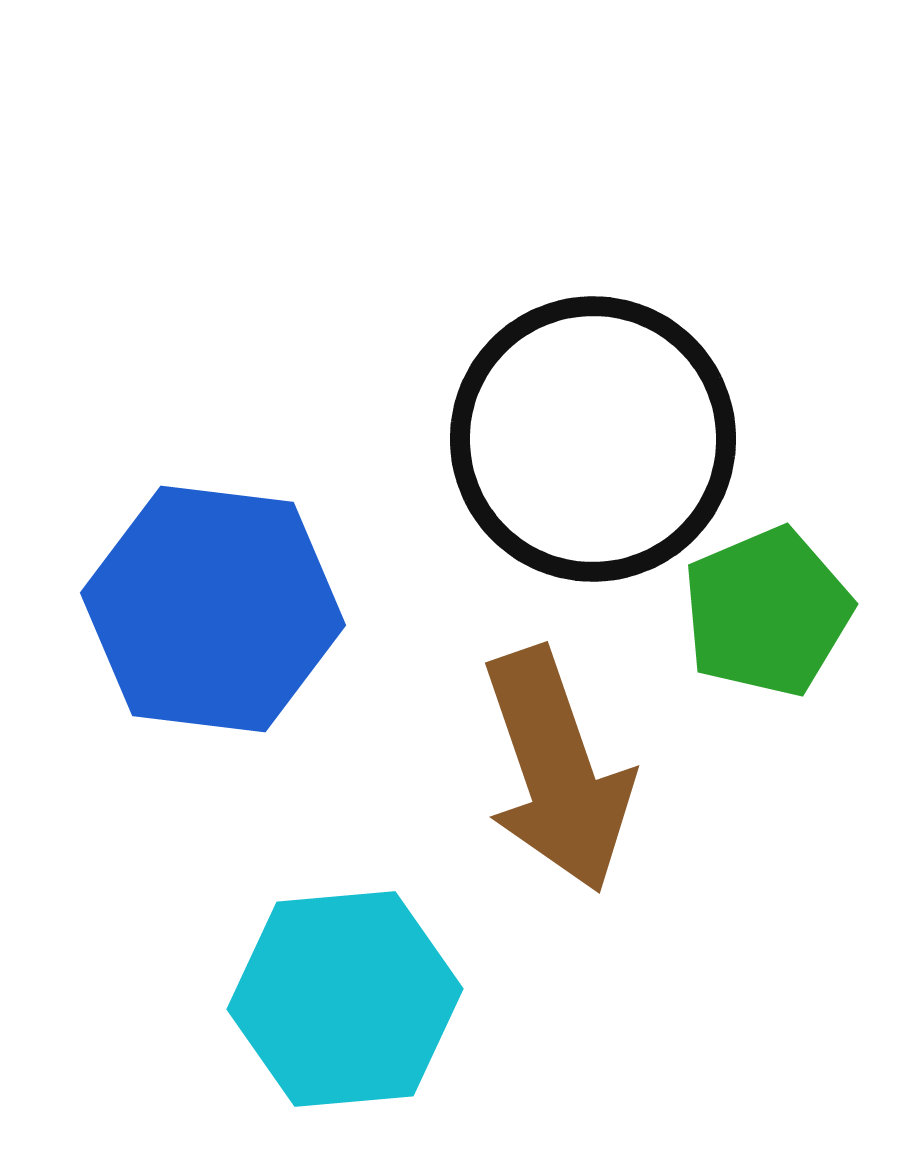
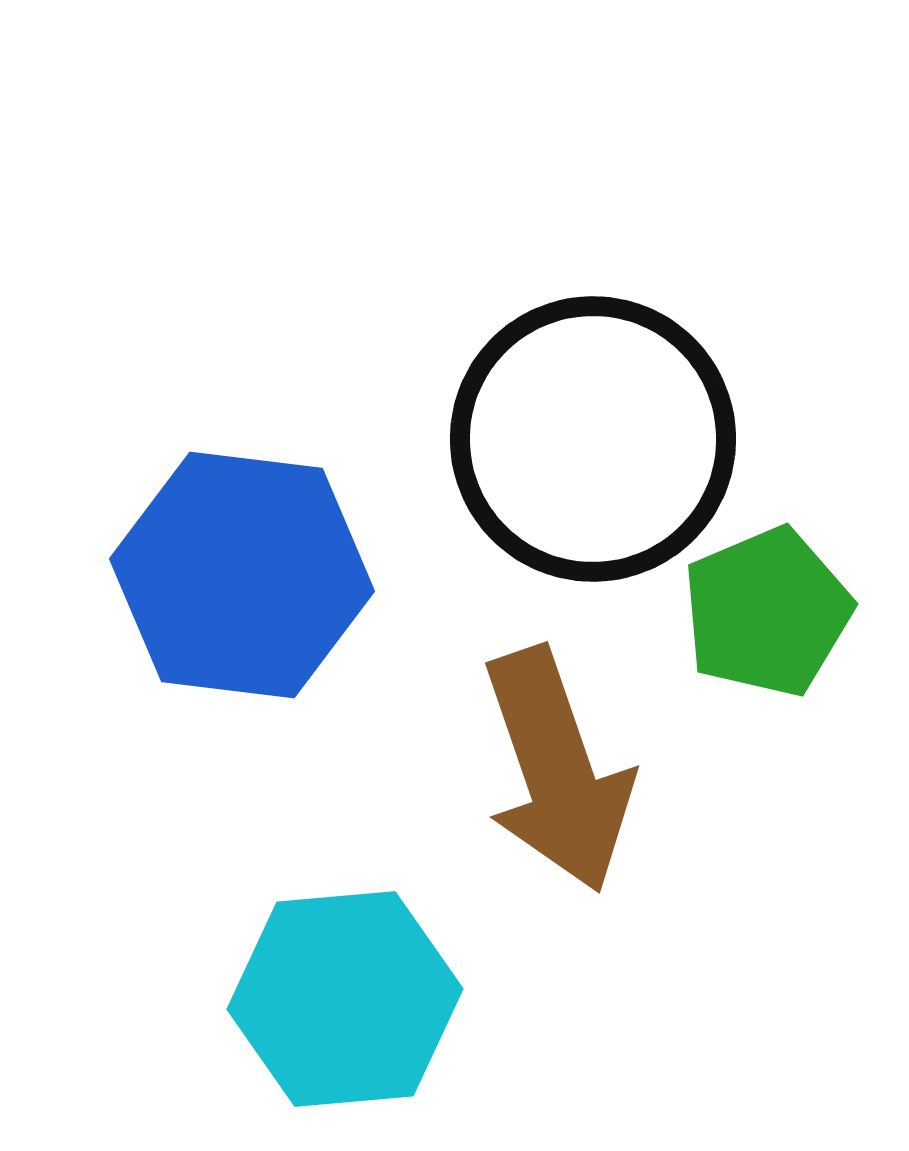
blue hexagon: moved 29 px right, 34 px up
